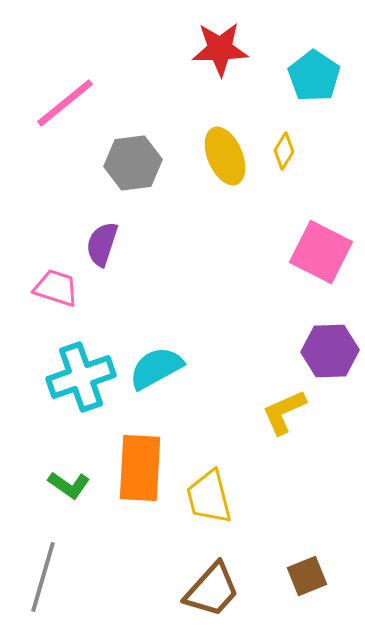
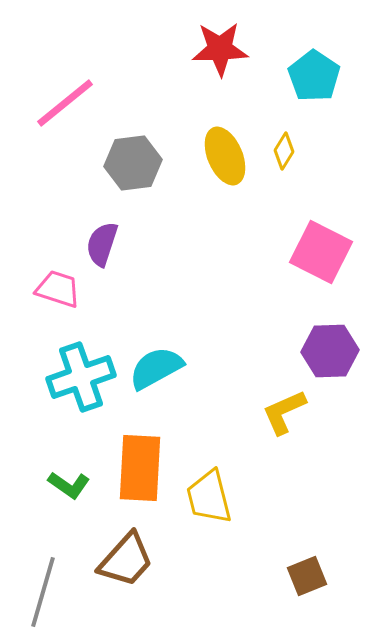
pink trapezoid: moved 2 px right, 1 px down
gray line: moved 15 px down
brown trapezoid: moved 86 px left, 30 px up
